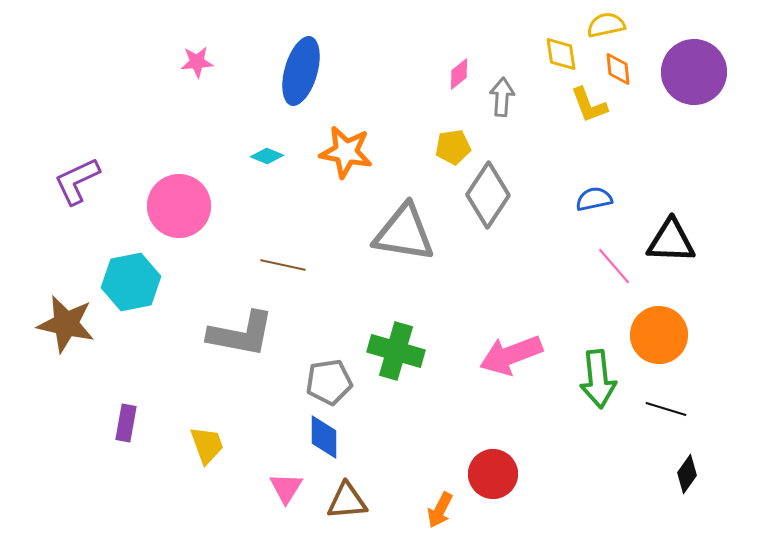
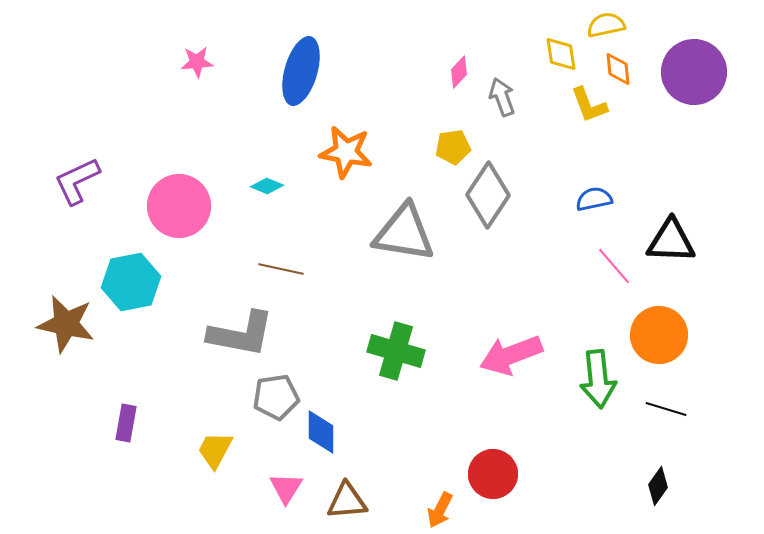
pink diamond: moved 2 px up; rotated 8 degrees counterclockwise
gray arrow: rotated 24 degrees counterclockwise
cyan diamond: moved 30 px down
brown line: moved 2 px left, 4 px down
gray pentagon: moved 53 px left, 15 px down
blue diamond: moved 3 px left, 5 px up
yellow trapezoid: moved 8 px right, 5 px down; rotated 132 degrees counterclockwise
black diamond: moved 29 px left, 12 px down
